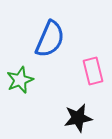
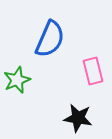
green star: moved 3 px left
black star: rotated 20 degrees clockwise
